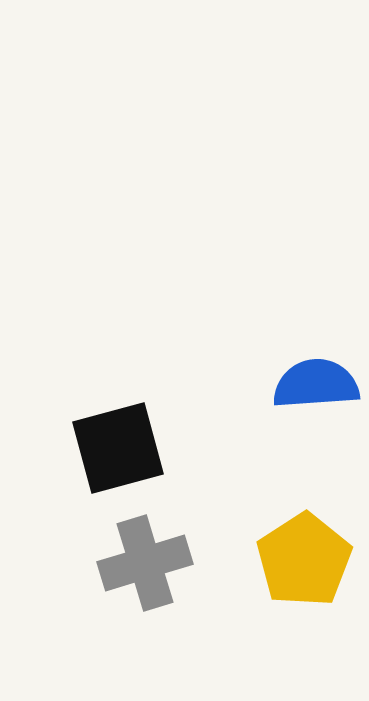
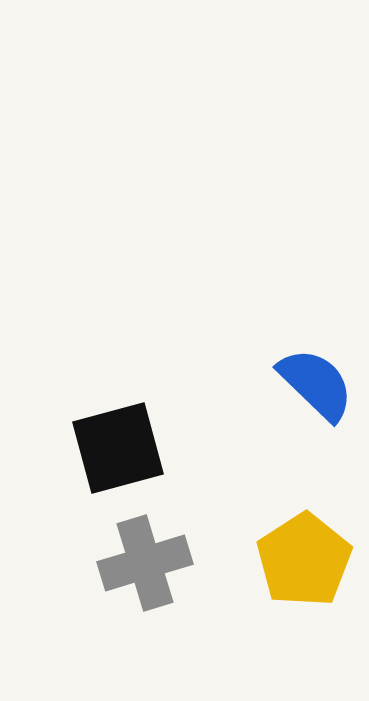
blue semicircle: rotated 48 degrees clockwise
